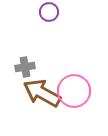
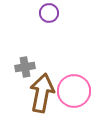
purple circle: moved 1 px down
brown arrow: rotated 72 degrees clockwise
